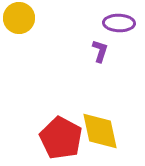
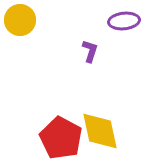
yellow circle: moved 1 px right, 2 px down
purple ellipse: moved 5 px right, 2 px up; rotated 8 degrees counterclockwise
purple L-shape: moved 10 px left
